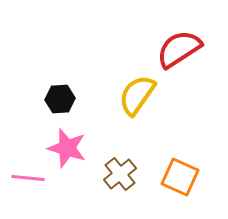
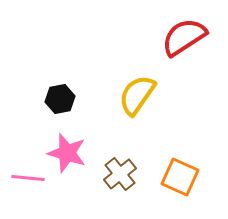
red semicircle: moved 5 px right, 12 px up
black hexagon: rotated 8 degrees counterclockwise
pink star: moved 5 px down
